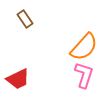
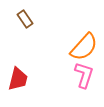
red trapezoid: rotated 50 degrees counterclockwise
